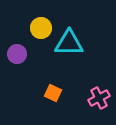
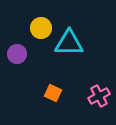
pink cross: moved 2 px up
